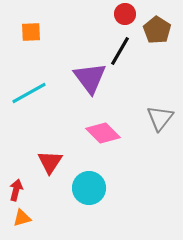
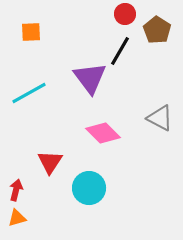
gray triangle: rotated 40 degrees counterclockwise
orange triangle: moved 5 px left
